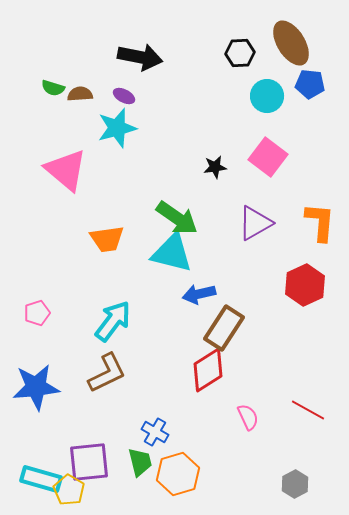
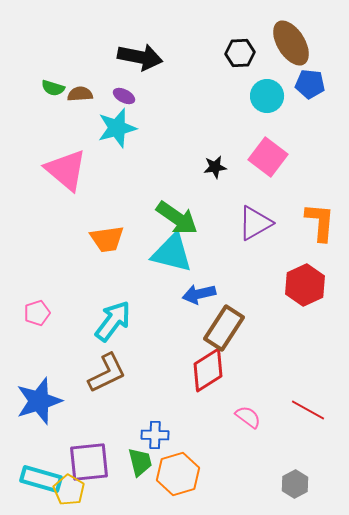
blue star: moved 3 px right, 14 px down; rotated 12 degrees counterclockwise
pink semicircle: rotated 28 degrees counterclockwise
blue cross: moved 3 px down; rotated 28 degrees counterclockwise
